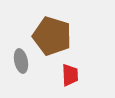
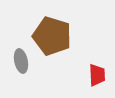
red trapezoid: moved 27 px right
